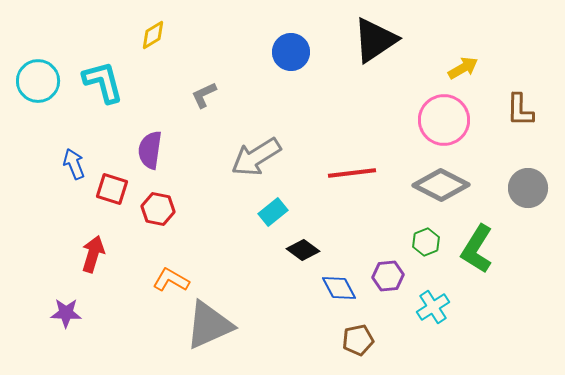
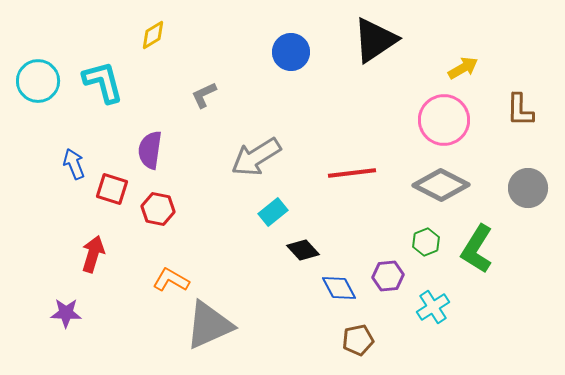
black diamond: rotated 12 degrees clockwise
